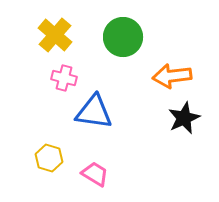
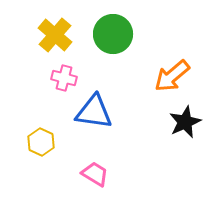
green circle: moved 10 px left, 3 px up
orange arrow: rotated 33 degrees counterclockwise
black star: moved 1 px right, 4 px down
yellow hexagon: moved 8 px left, 16 px up; rotated 8 degrees clockwise
